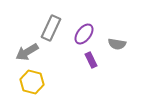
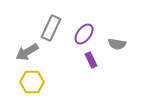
yellow hexagon: rotated 15 degrees counterclockwise
